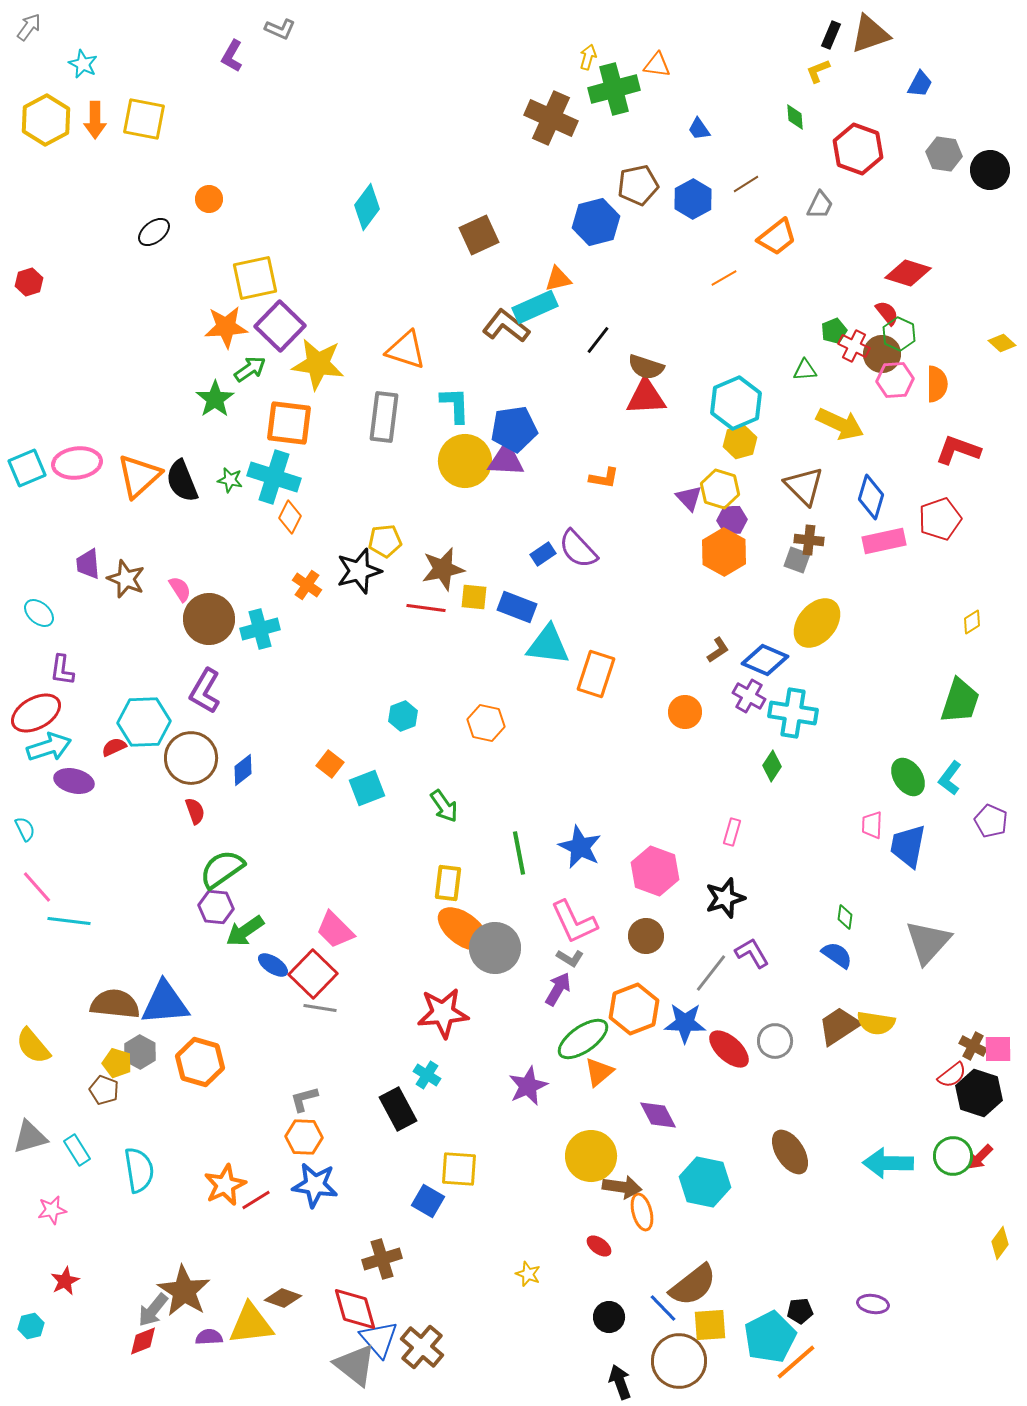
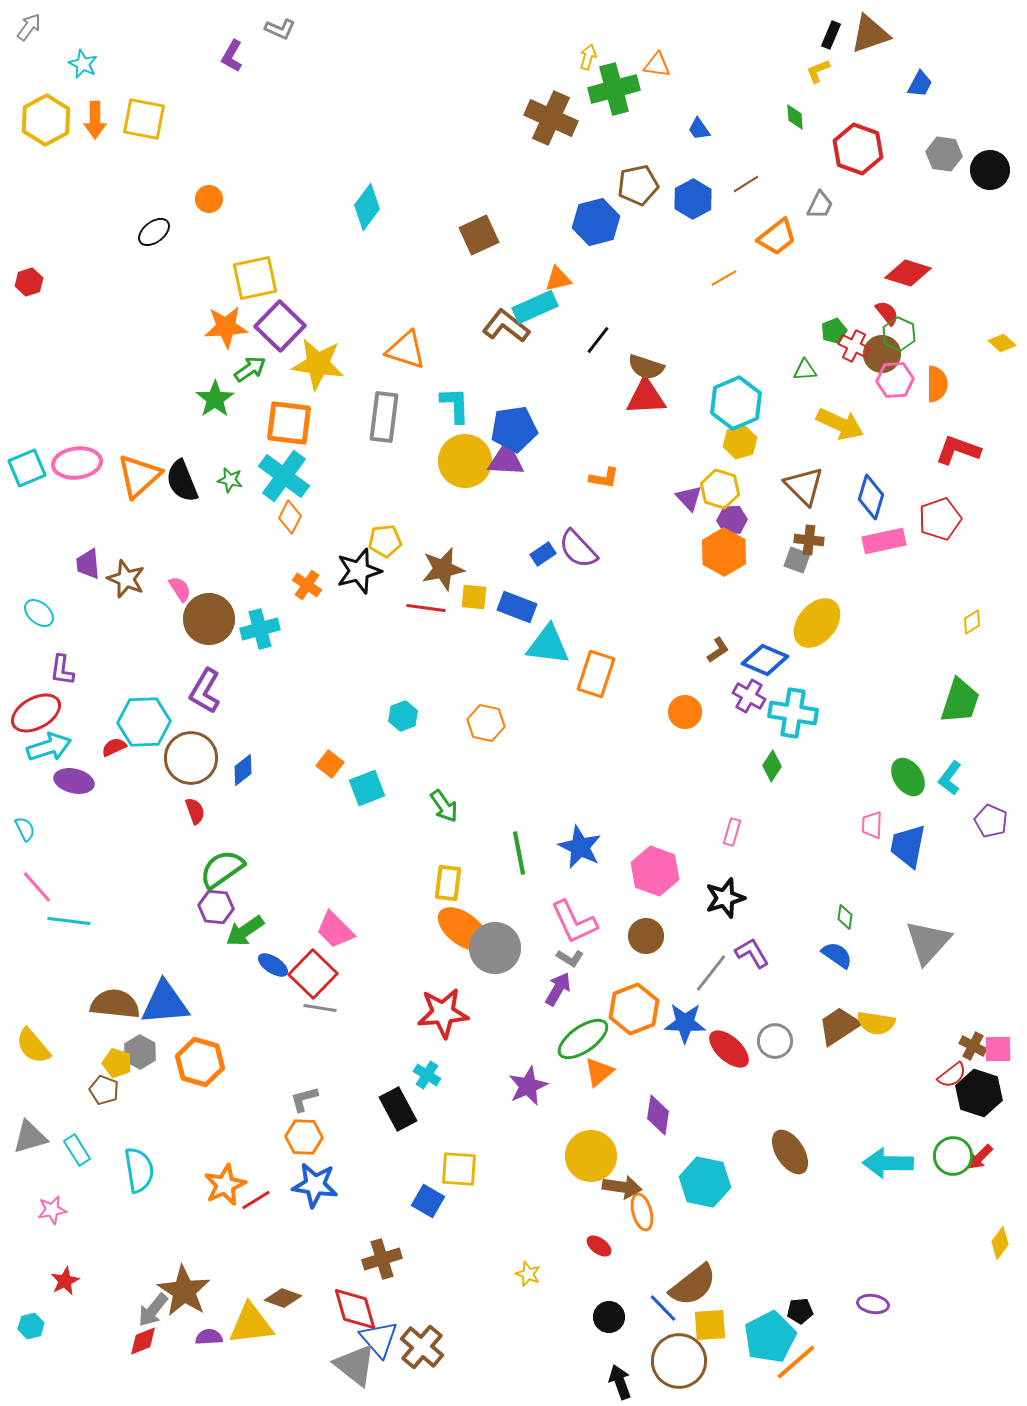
cyan cross at (274, 477): moved 10 px right, 1 px up; rotated 18 degrees clockwise
purple diamond at (658, 1115): rotated 36 degrees clockwise
